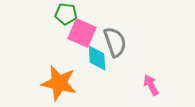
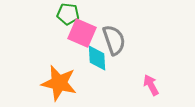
green pentagon: moved 2 px right
gray semicircle: moved 1 px left, 2 px up
